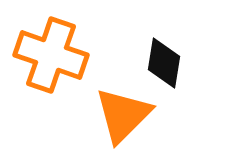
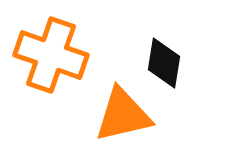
orange triangle: rotated 32 degrees clockwise
